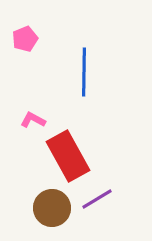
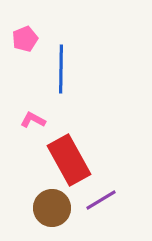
blue line: moved 23 px left, 3 px up
red rectangle: moved 1 px right, 4 px down
purple line: moved 4 px right, 1 px down
